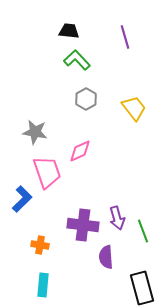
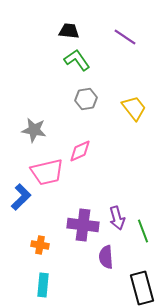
purple line: rotated 40 degrees counterclockwise
green L-shape: rotated 8 degrees clockwise
gray hexagon: rotated 20 degrees clockwise
gray star: moved 1 px left, 2 px up
pink trapezoid: rotated 96 degrees clockwise
blue L-shape: moved 1 px left, 2 px up
